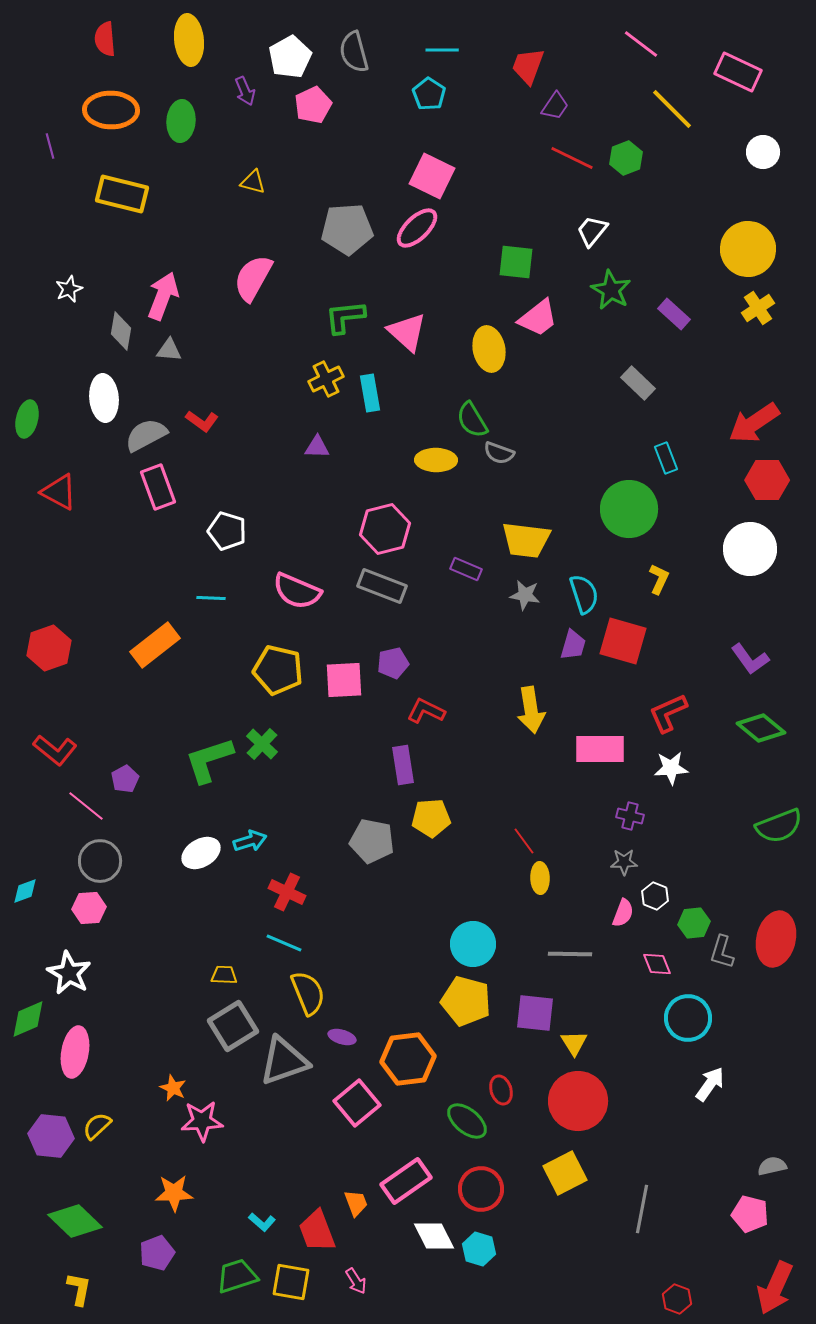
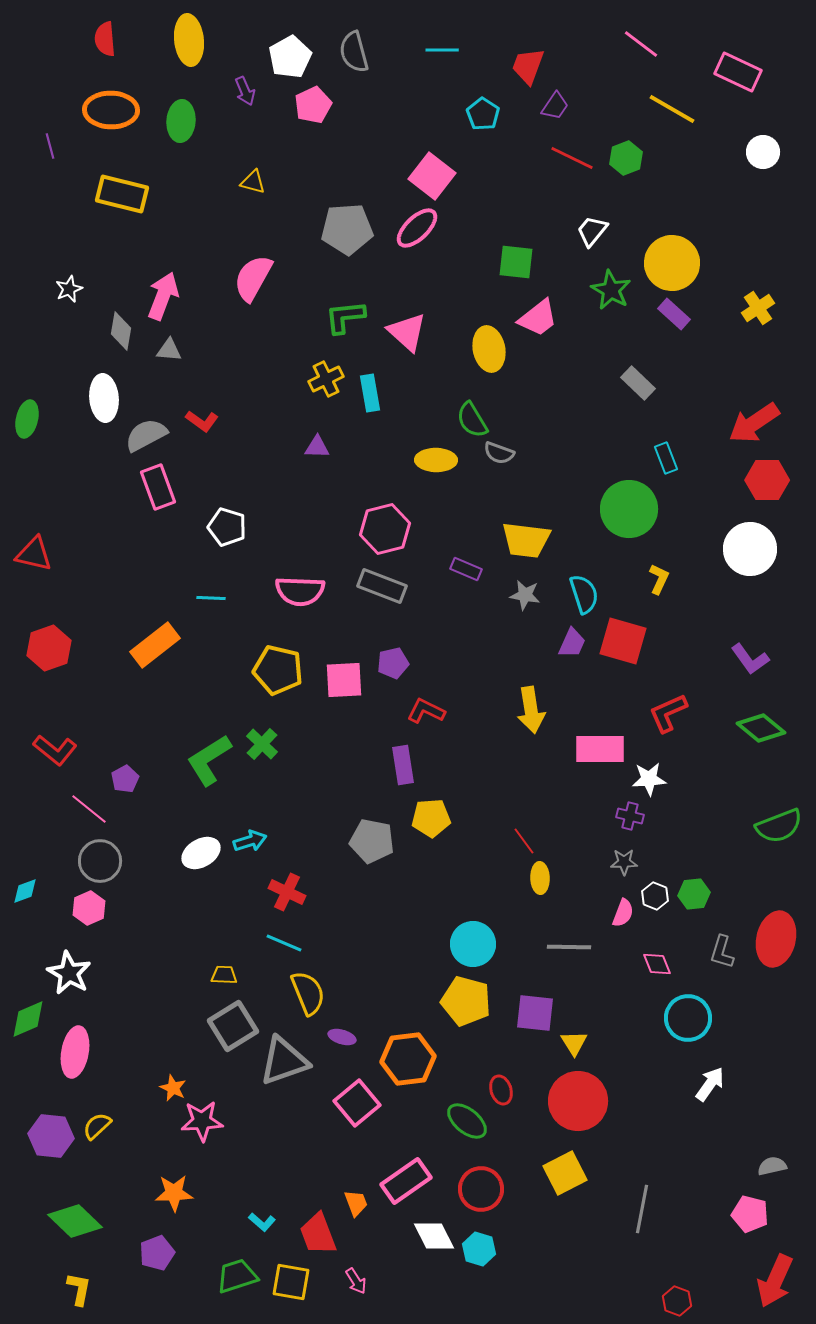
cyan pentagon at (429, 94): moved 54 px right, 20 px down
yellow line at (672, 109): rotated 15 degrees counterclockwise
pink square at (432, 176): rotated 12 degrees clockwise
yellow circle at (748, 249): moved 76 px left, 14 px down
red triangle at (59, 492): moved 25 px left, 62 px down; rotated 15 degrees counterclockwise
white pentagon at (227, 531): moved 4 px up
pink semicircle at (297, 591): moved 3 px right; rotated 21 degrees counterclockwise
purple trapezoid at (573, 645): moved 1 px left, 2 px up; rotated 8 degrees clockwise
green L-shape at (209, 760): rotated 14 degrees counterclockwise
white star at (671, 768): moved 22 px left, 11 px down
pink line at (86, 806): moved 3 px right, 3 px down
pink hexagon at (89, 908): rotated 20 degrees counterclockwise
green hexagon at (694, 923): moved 29 px up
gray line at (570, 954): moved 1 px left, 7 px up
red trapezoid at (317, 1231): moved 1 px right, 3 px down
red arrow at (775, 1288): moved 7 px up
red hexagon at (677, 1299): moved 2 px down
